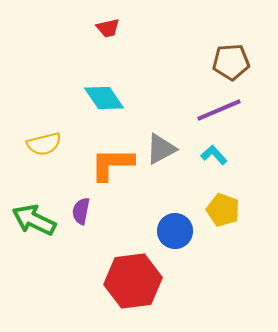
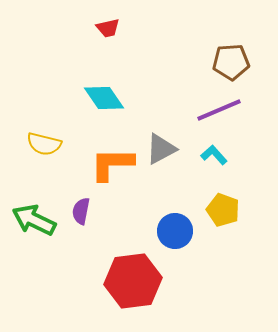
yellow semicircle: rotated 28 degrees clockwise
